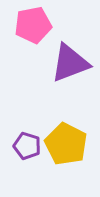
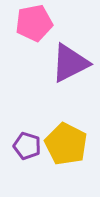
pink pentagon: moved 1 px right, 2 px up
purple triangle: rotated 6 degrees counterclockwise
